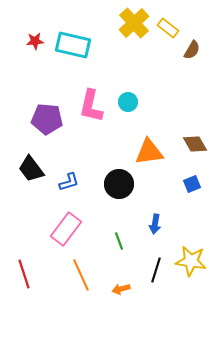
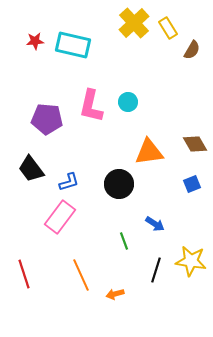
yellow rectangle: rotated 20 degrees clockwise
blue arrow: rotated 66 degrees counterclockwise
pink rectangle: moved 6 px left, 12 px up
green line: moved 5 px right
orange arrow: moved 6 px left, 5 px down
